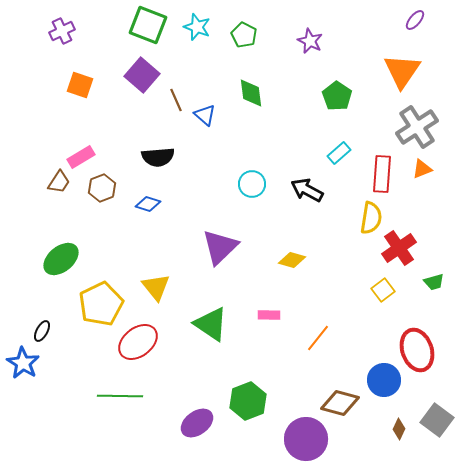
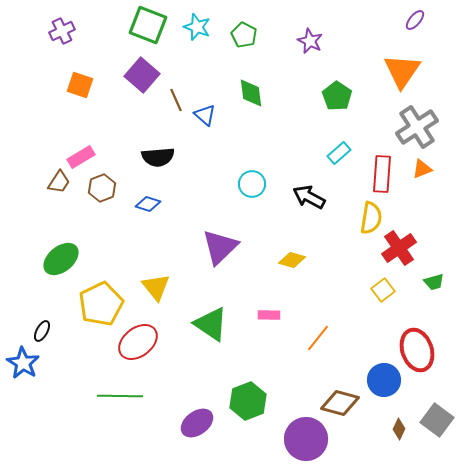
black arrow at (307, 190): moved 2 px right, 7 px down
